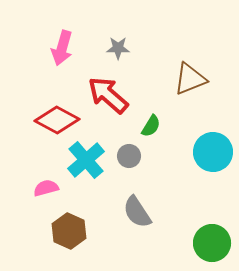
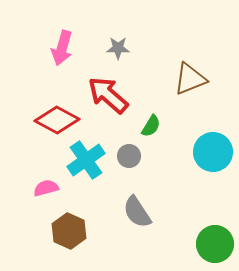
cyan cross: rotated 6 degrees clockwise
green circle: moved 3 px right, 1 px down
